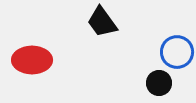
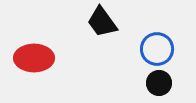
blue circle: moved 20 px left, 3 px up
red ellipse: moved 2 px right, 2 px up
